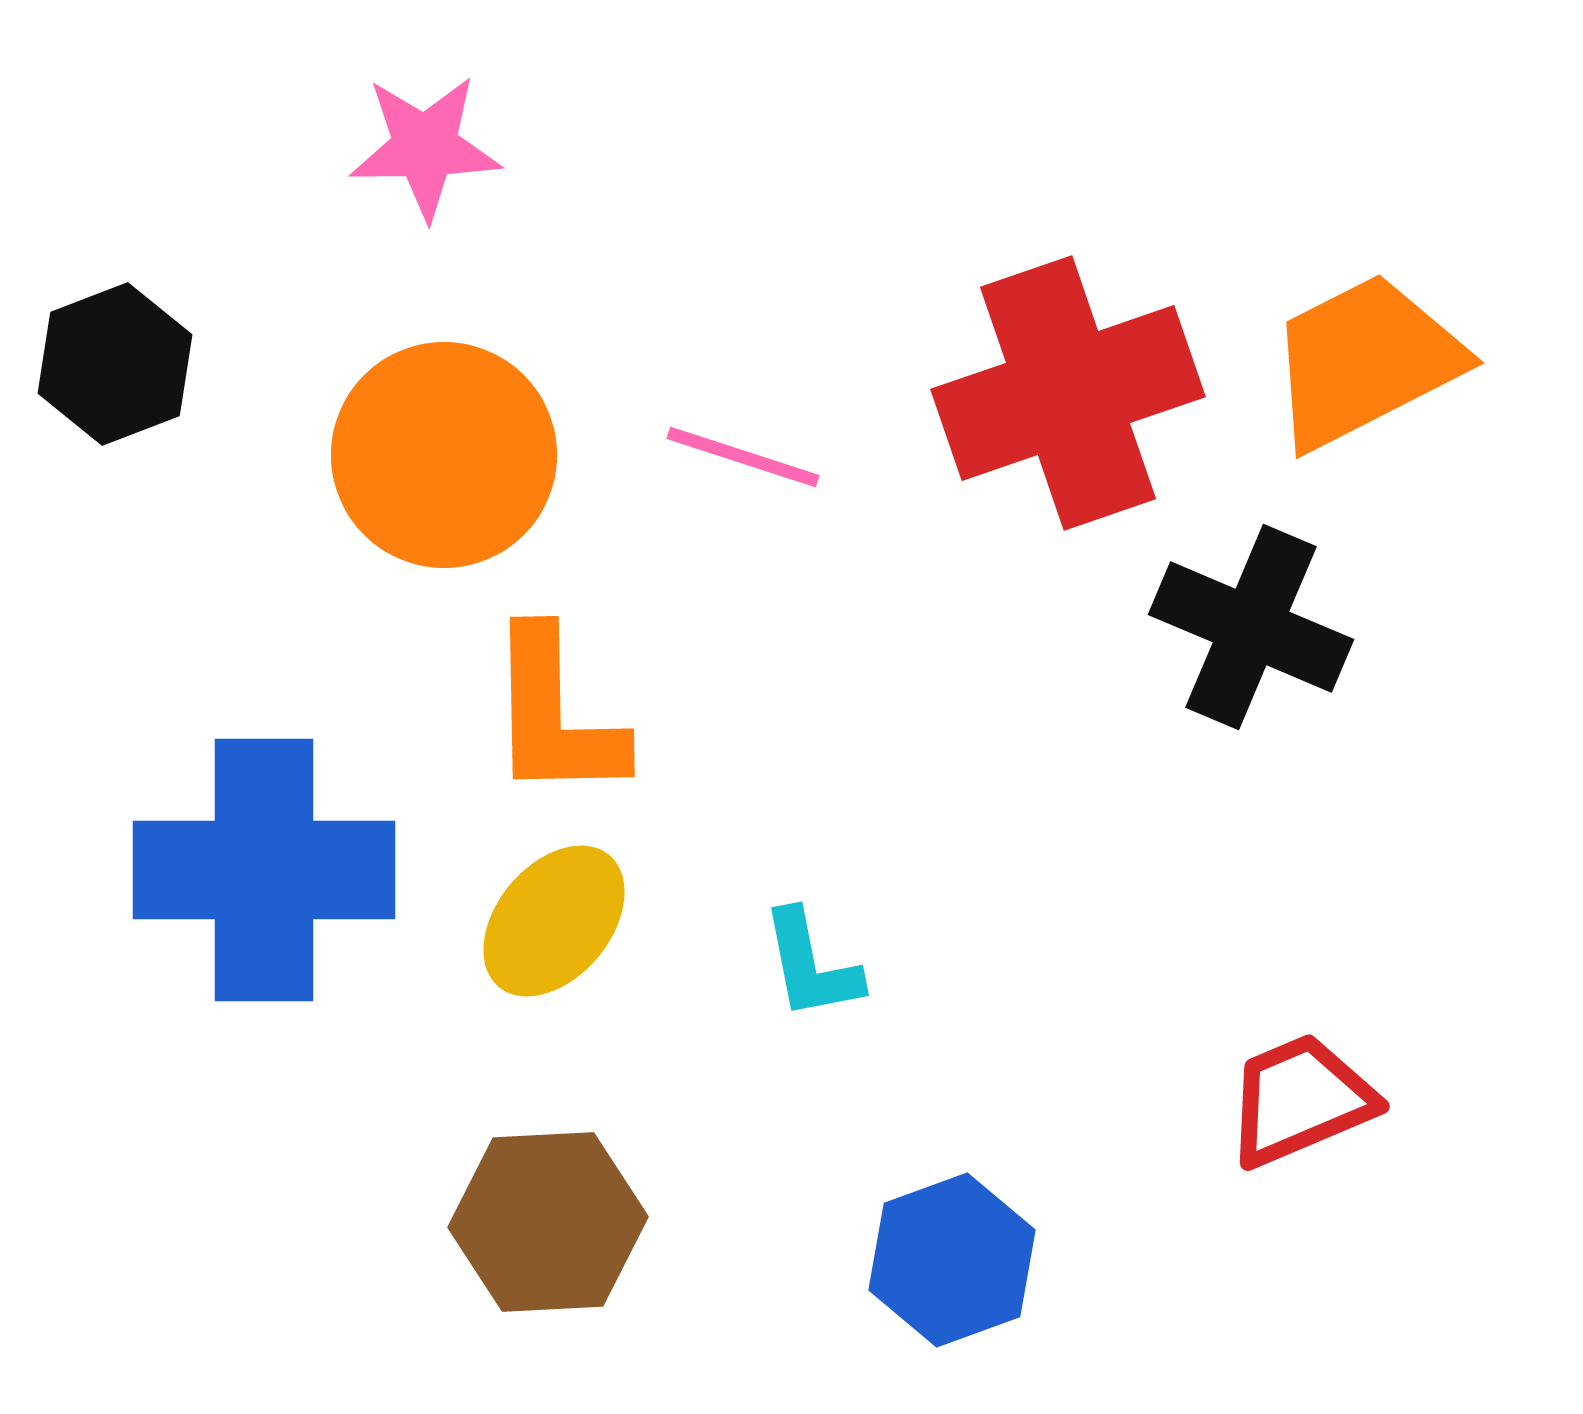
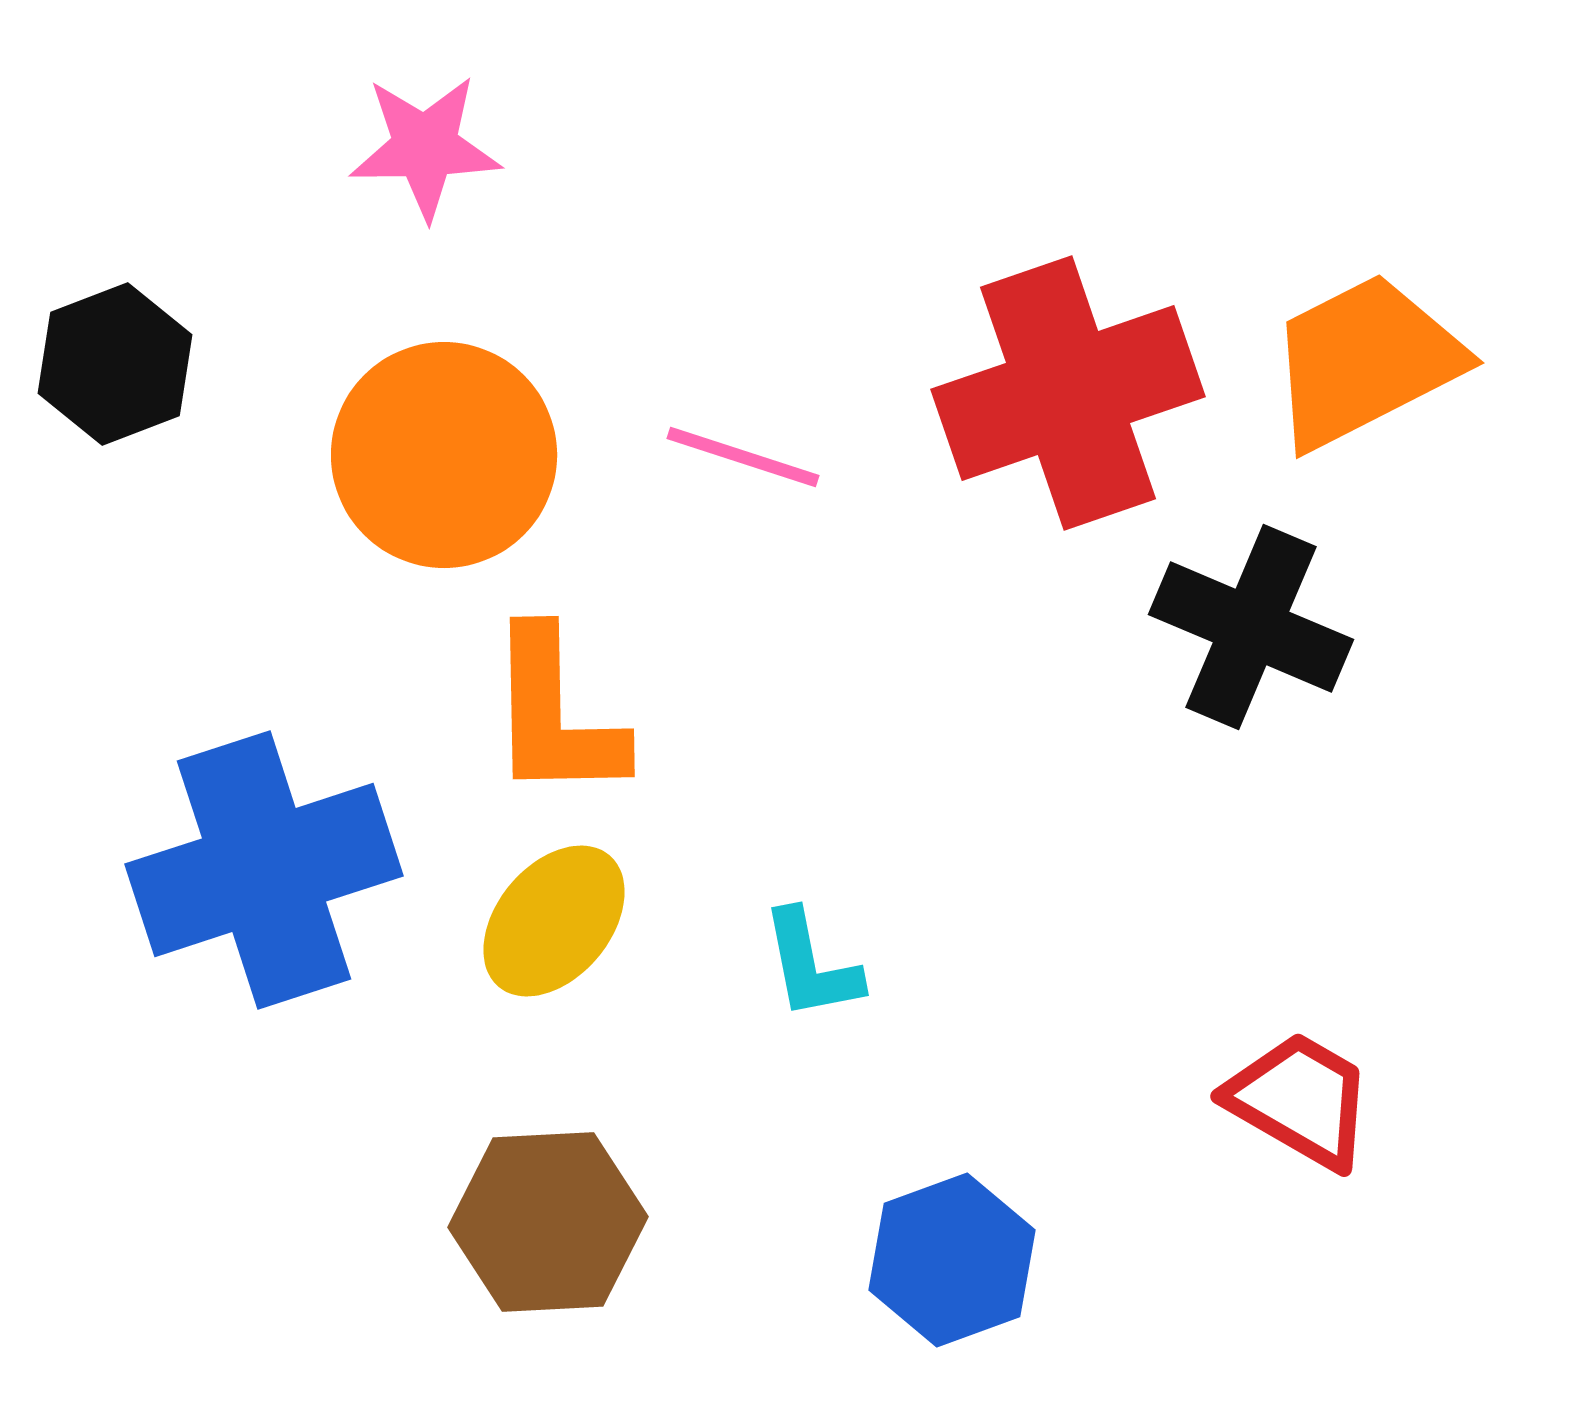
blue cross: rotated 18 degrees counterclockwise
red trapezoid: rotated 53 degrees clockwise
